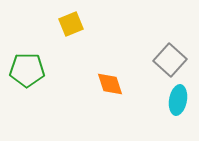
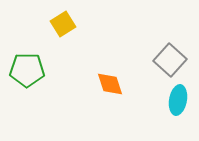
yellow square: moved 8 px left; rotated 10 degrees counterclockwise
